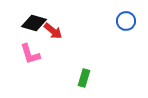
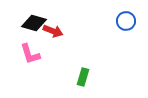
red arrow: rotated 18 degrees counterclockwise
green rectangle: moved 1 px left, 1 px up
